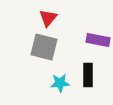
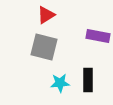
red triangle: moved 2 px left, 3 px up; rotated 18 degrees clockwise
purple rectangle: moved 4 px up
black rectangle: moved 5 px down
